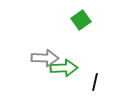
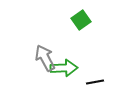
gray arrow: rotated 120 degrees counterclockwise
black line: rotated 66 degrees clockwise
